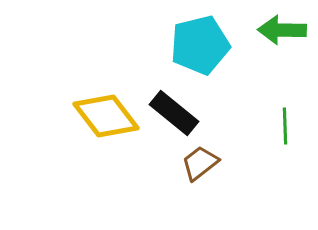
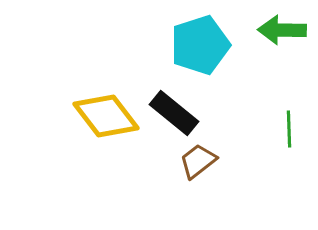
cyan pentagon: rotated 4 degrees counterclockwise
green line: moved 4 px right, 3 px down
brown trapezoid: moved 2 px left, 2 px up
